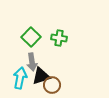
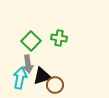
green square: moved 4 px down
gray arrow: moved 4 px left, 2 px down
black triangle: moved 1 px right
brown circle: moved 3 px right
